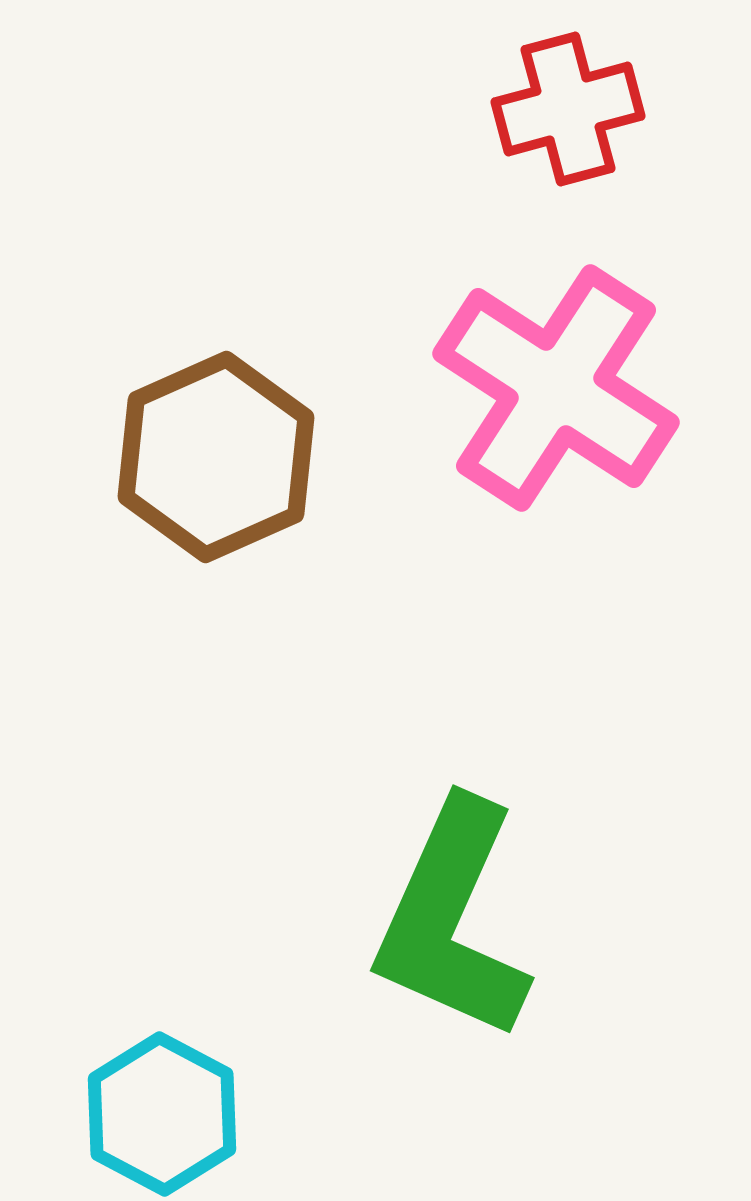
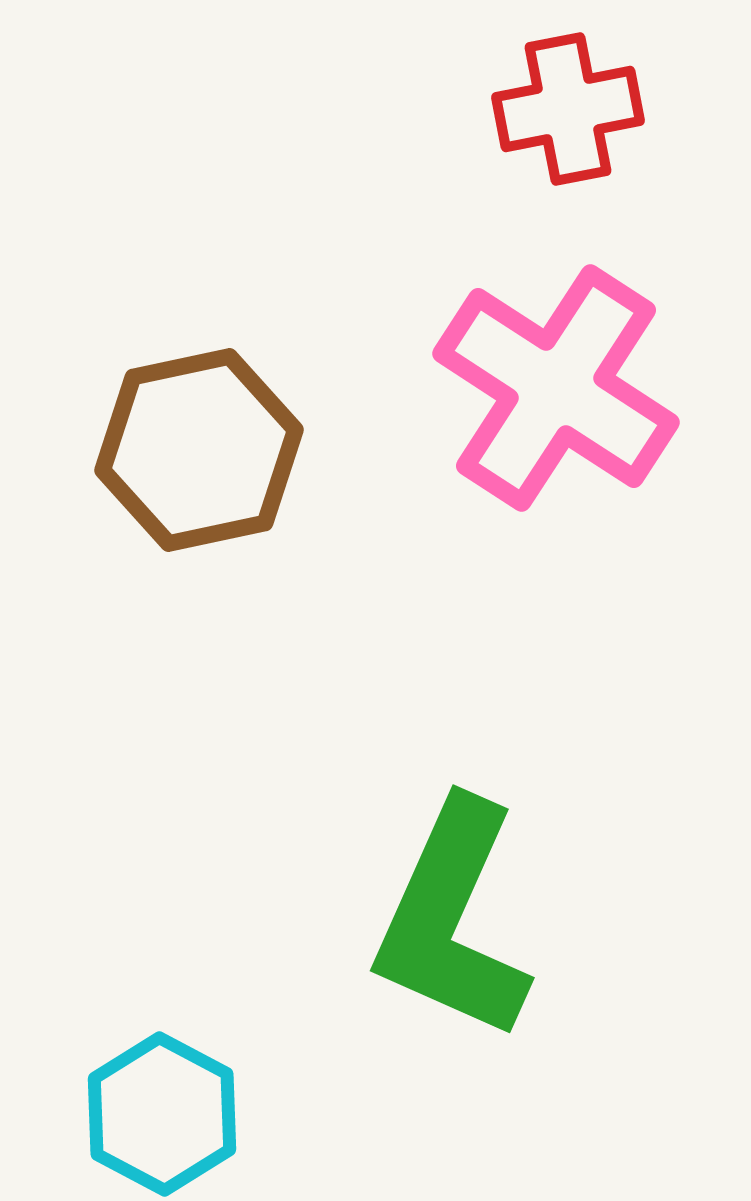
red cross: rotated 4 degrees clockwise
brown hexagon: moved 17 px left, 7 px up; rotated 12 degrees clockwise
